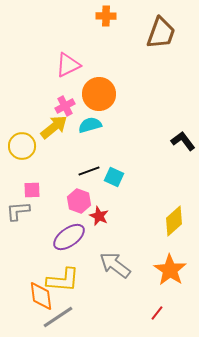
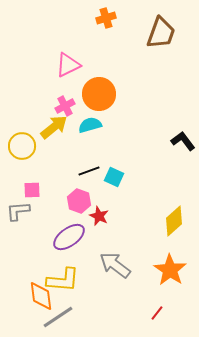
orange cross: moved 2 px down; rotated 18 degrees counterclockwise
